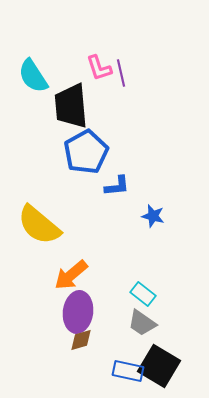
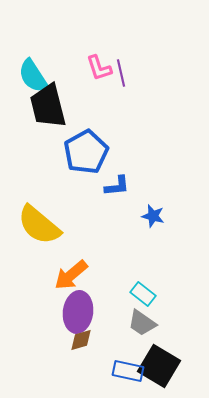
black trapezoid: moved 23 px left; rotated 9 degrees counterclockwise
